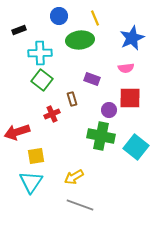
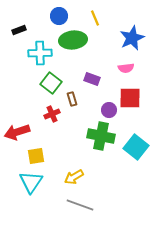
green ellipse: moved 7 px left
green square: moved 9 px right, 3 px down
